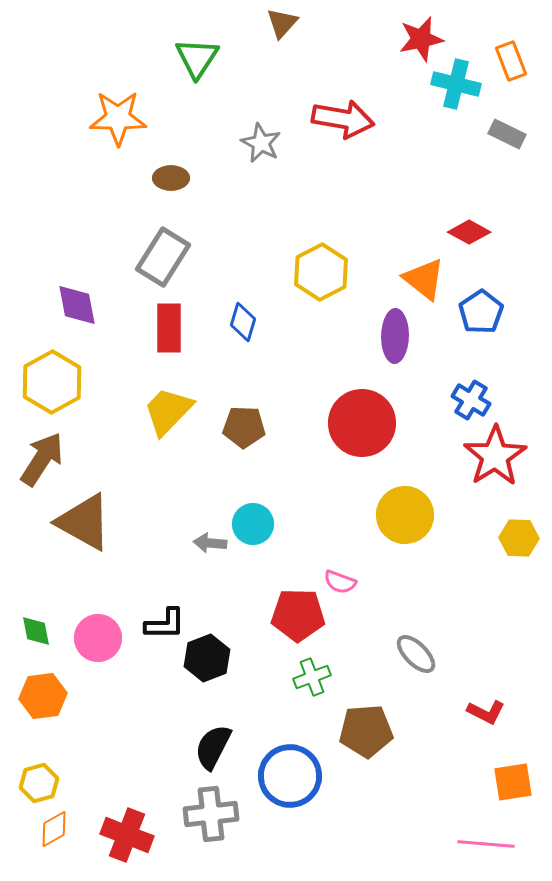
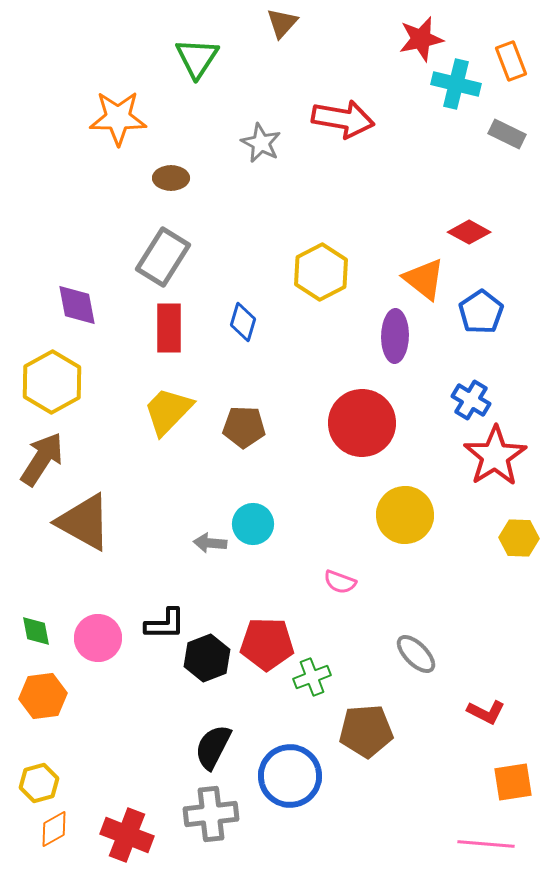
red pentagon at (298, 615): moved 31 px left, 29 px down
